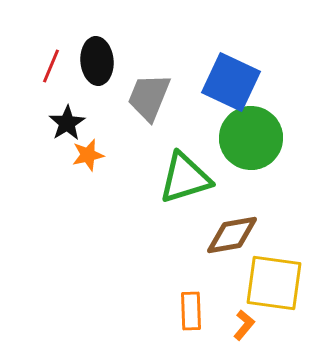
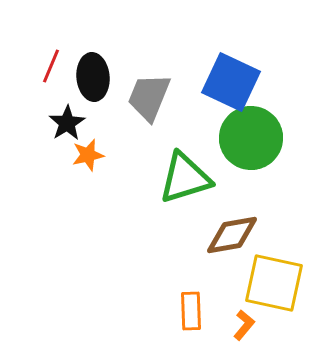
black ellipse: moved 4 px left, 16 px down
yellow square: rotated 4 degrees clockwise
